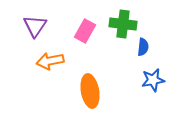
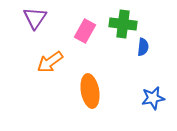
purple triangle: moved 8 px up
orange arrow: moved 1 px down; rotated 24 degrees counterclockwise
blue star: moved 18 px down
